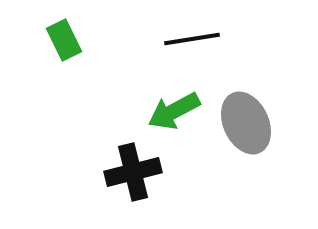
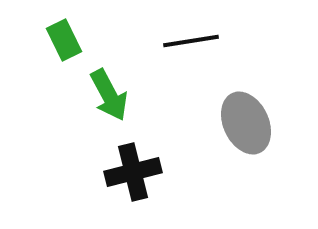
black line: moved 1 px left, 2 px down
green arrow: moved 65 px left, 16 px up; rotated 90 degrees counterclockwise
